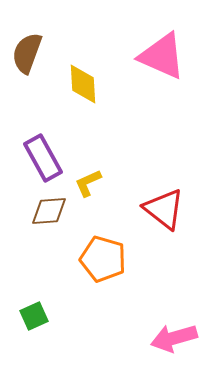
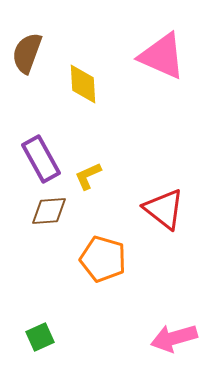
purple rectangle: moved 2 px left, 1 px down
yellow L-shape: moved 7 px up
green square: moved 6 px right, 21 px down
